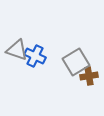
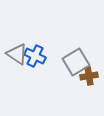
gray triangle: moved 4 px down; rotated 15 degrees clockwise
